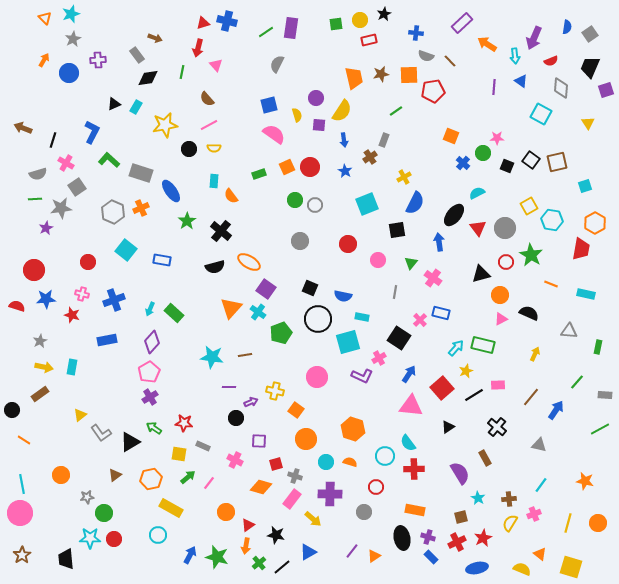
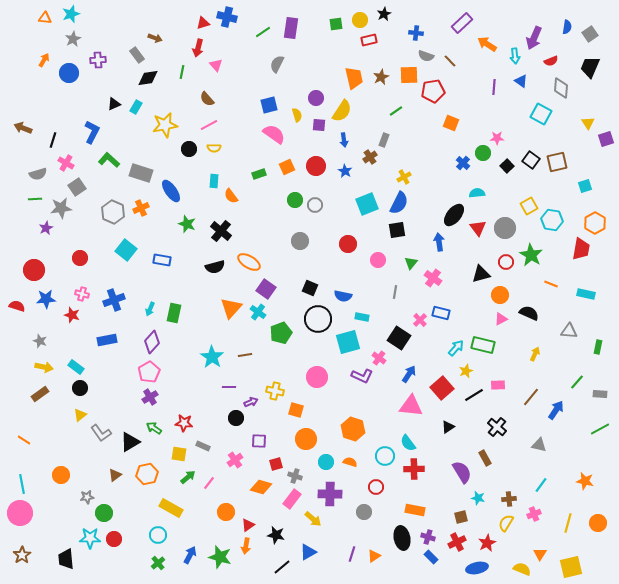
orange triangle at (45, 18): rotated 40 degrees counterclockwise
blue cross at (227, 21): moved 4 px up
green line at (266, 32): moved 3 px left
brown star at (381, 74): moved 3 px down; rotated 14 degrees counterclockwise
purple square at (606, 90): moved 49 px down
orange square at (451, 136): moved 13 px up
black square at (507, 166): rotated 24 degrees clockwise
red circle at (310, 167): moved 6 px right, 1 px up
cyan semicircle at (477, 193): rotated 21 degrees clockwise
blue semicircle at (415, 203): moved 16 px left
green star at (187, 221): moved 3 px down; rotated 18 degrees counterclockwise
red circle at (88, 262): moved 8 px left, 4 px up
green rectangle at (174, 313): rotated 60 degrees clockwise
gray star at (40, 341): rotated 24 degrees counterclockwise
cyan star at (212, 357): rotated 25 degrees clockwise
pink cross at (379, 358): rotated 24 degrees counterclockwise
cyan rectangle at (72, 367): moved 4 px right; rotated 63 degrees counterclockwise
gray rectangle at (605, 395): moved 5 px left, 1 px up
black circle at (12, 410): moved 68 px right, 22 px up
orange square at (296, 410): rotated 21 degrees counterclockwise
pink cross at (235, 460): rotated 28 degrees clockwise
purple semicircle at (460, 473): moved 2 px right, 1 px up
orange hexagon at (151, 479): moved 4 px left, 5 px up
cyan star at (478, 498): rotated 16 degrees counterclockwise
yellow semicircle at (510, 523): moved 4 px left
red star at (483, 538): moved 4 px right, 5 px down
purple line at (352, 551): moved 3 px down; rotated 21 degrees counterclockwise
orange triangle at (540, 554): rotated 24 degrees clockwise
green star at (217, 557): moved 3 px right
green cross at (259, 563): moved 101 px left
yellow square at (571, 567): rotated 30 degrees counterclockwise
